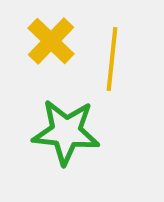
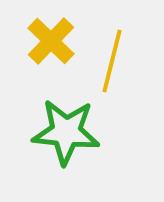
yellow line: moved 2 px down; rotated 8 degrees clockwise
